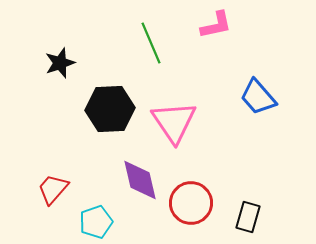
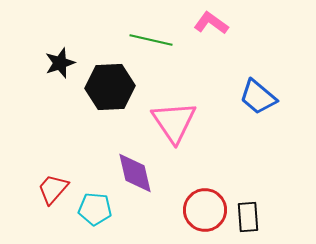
pink L-shape: moved 5 px left, 2 px up; rotated 132 degrees counterclockwise
green line: moved 3 px up; rotated 54 degrees counterclockwise
blue trapezoid: rotated 9 degrees counterclockwise
black hexagon: moved 22 px up
purple diamond: moved 5 px left, 7 px up
red circle: moved 14 px right, 7 px down
black rectangle: rotated 20 degrees counterclockwise
cyan pentagon: moved 1 px left, 13 px up; rotated 24 degrees clockwise
